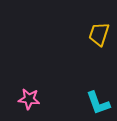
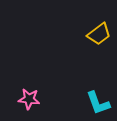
yellow trapezoid: rotated 145 degrees counterclockwise
